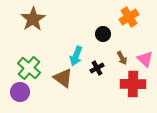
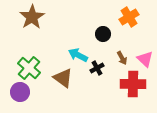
brown star: moved 1 px left, 2 px up
cyan arrow: moved 2 px right, 1 px up; rotated 96 degrees clockwise
